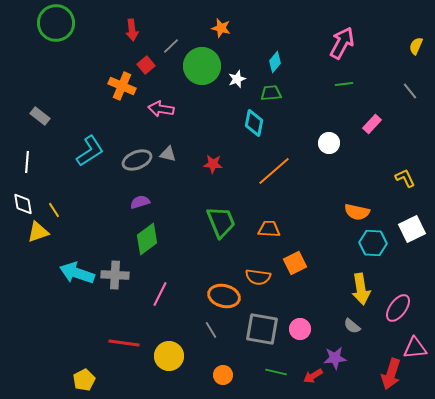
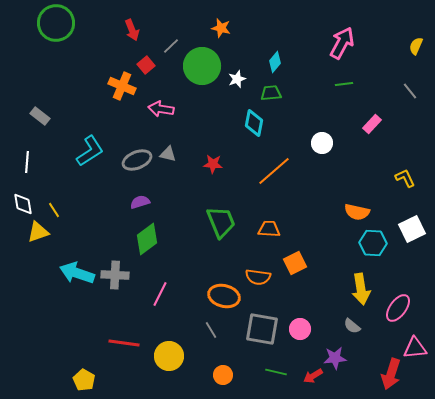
red arrow at (132, 30): rotated 15 degrees counterclockwise
white circle at (329, 143): moved 7 px left
yellow pentagon at (84, 380): rotated 15 degrees counterclockwise
